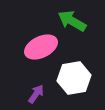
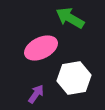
green arrow: moved 2 px left, 3 px up
pink ellipse: moved 1 px down
